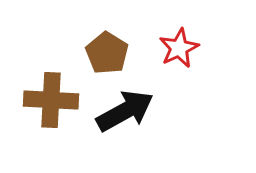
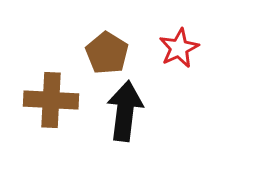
black arrow: rotated 54 degrees counterclockwise
